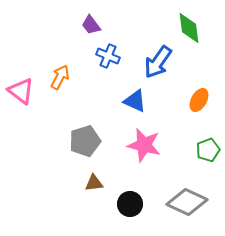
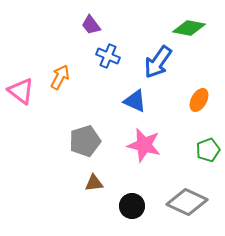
green diamond: rotated 72 degrees counterclockwise
black circle: moved 2 px right, 2 px down
